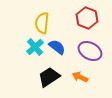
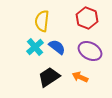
yellow semicircle: moved 2 px up
